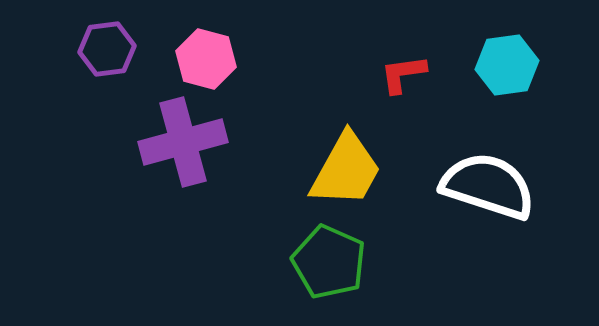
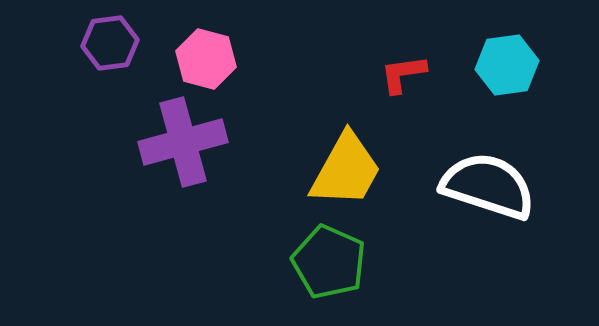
purple hexagon: moved 3 px right, 6 px up
